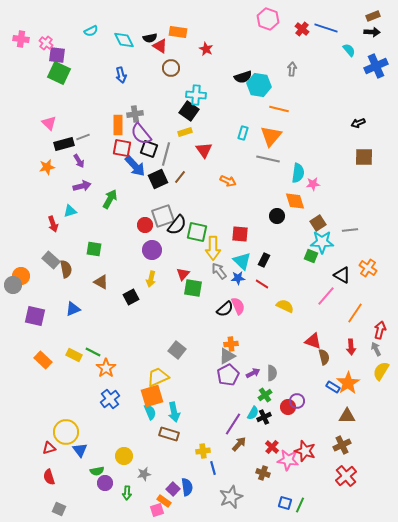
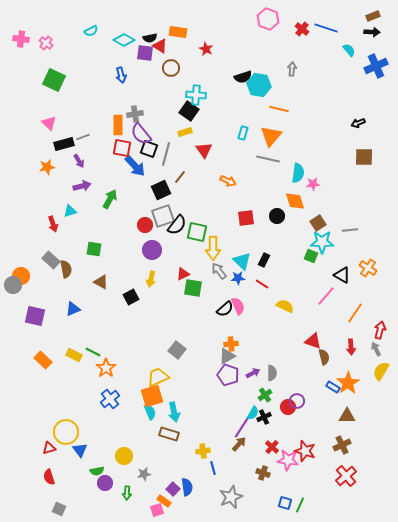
cyan diamond at (124, 40): rotated 35 degrees counterclockwise
purple square at (57, 55): moved 88 px right, 2 px up
green square at (59, 73): moved 5 px left, 7 px down
black square at (158, 179): moved 3 px right, 11 px down
red square at (240, 234): moved 6 px right, 16 px up; rotated 12 degrees counterclockwise
red triangle at (183, 274): rotated 24 degrees clockwise
purple pentagon at (228, 375): rotated 25 degrees counterclockwise
purple line at (233, 424): moved 9 px right, 3 px down
